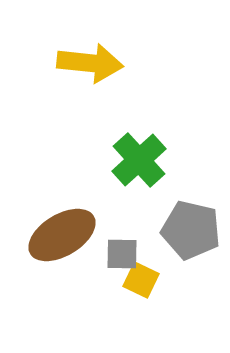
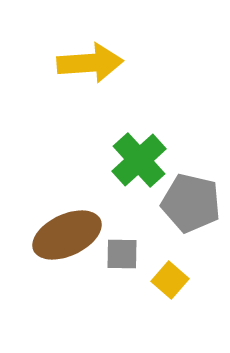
yellow arrow: rotated 10 degrees counterclockwise
gray pentagon: moved 27 px up
brown ellipse: moved 5 px right; rotated 6 degrees clockwise
yellow square: moved 29 px right; rotated 15 degrees clockwise
